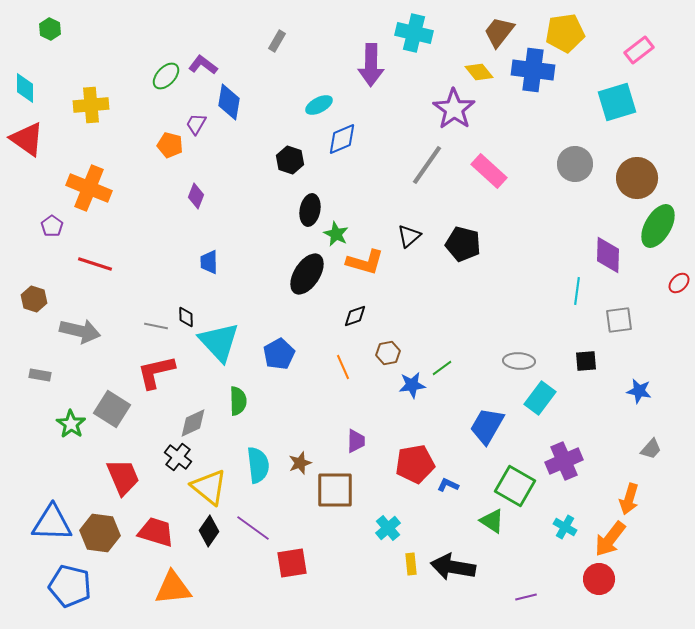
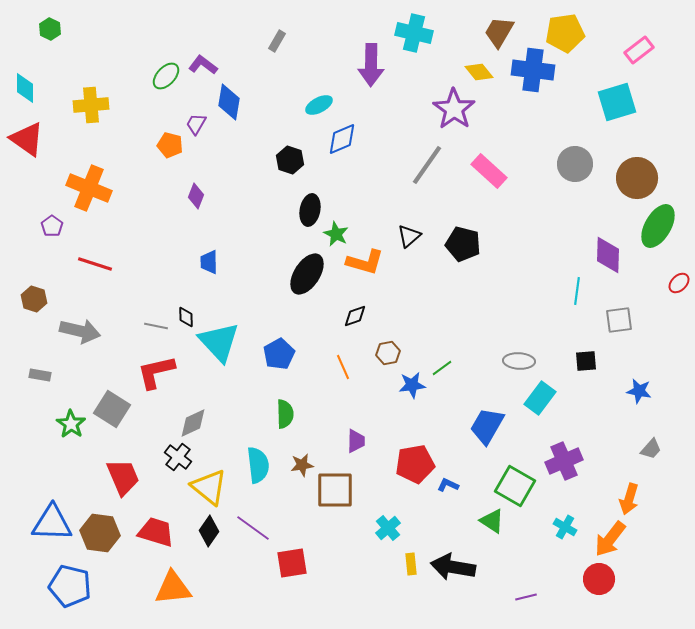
brown trapezoid at (499, 32): rotated 8 degrees counterclockwise
green semicircle at (238, 401): moved 47 px right, 13 px down
brown star at (300, 463): moved 2 px right, 2 px down; rotated 10 degrees clockwise
